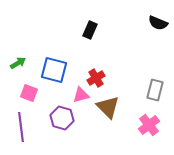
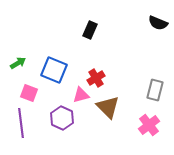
blue square: rotated 8 degrees clockwise
purple hexagon: rotated 10 degrees clockwise
purple line: moved 4 px up
